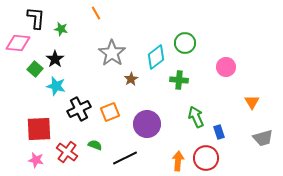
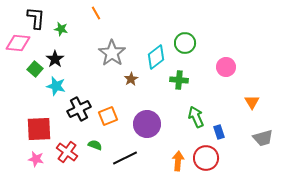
orange square: moved 2 px left, 4 px down
pink star: moved 1 px up
